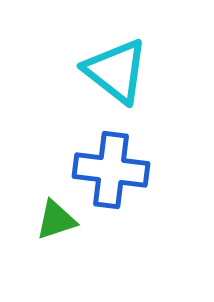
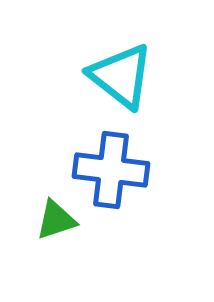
cyan triangle: moved 5 px right, 5 px down
